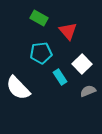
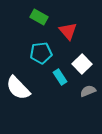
green rectangle: moved 1 px up
